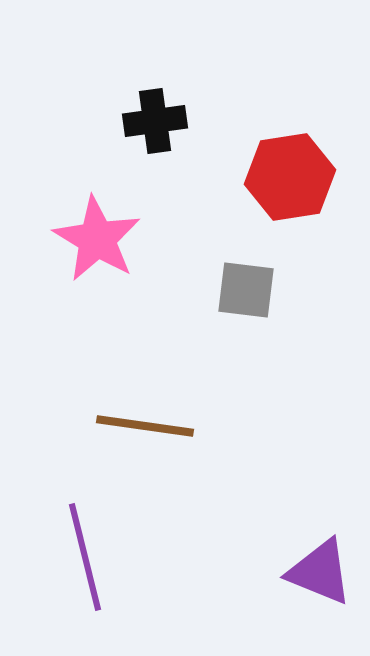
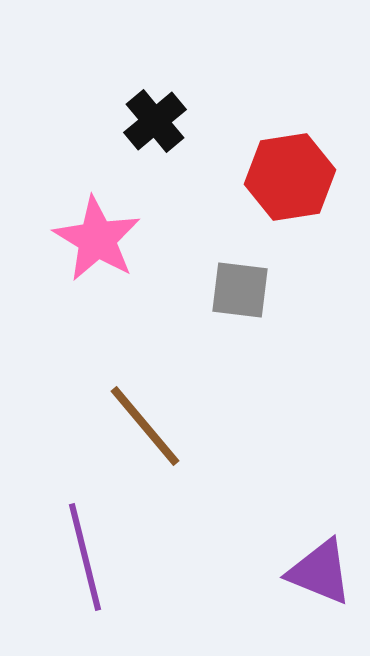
black cross: rotated 32 degrees counterclockwise
gray square: moved 6 px left
brown line: rotated 42 degrees clockwise
